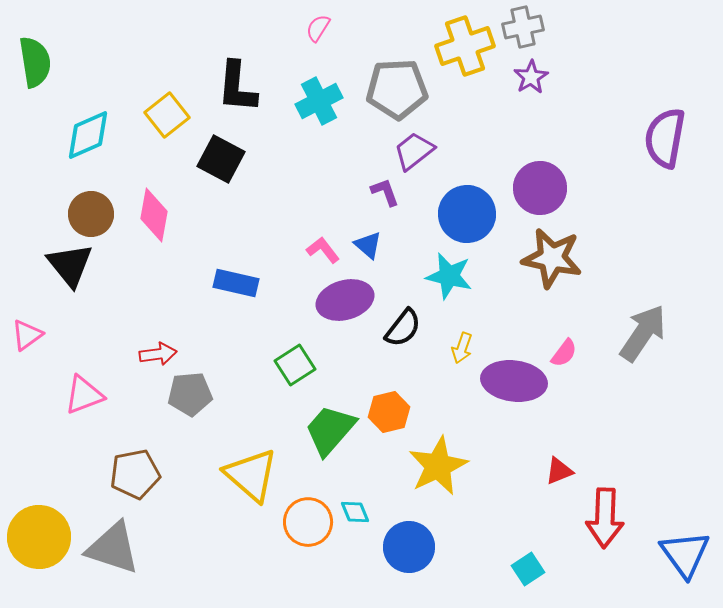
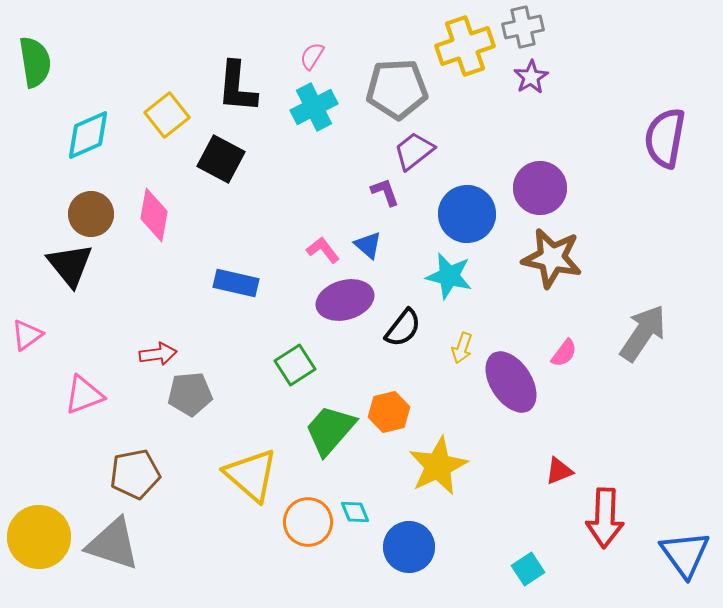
pink semicircle at (318, 28): moved 6 px left, 28 px down
cyan cross at (319, 101): moved 5 px left, 6 px down
purple ellipse at (514, 381): moved 3 px left, 1 px down; rotated 50 degrees clockwise
gray triangle at (113, 548): moved 4 px up
